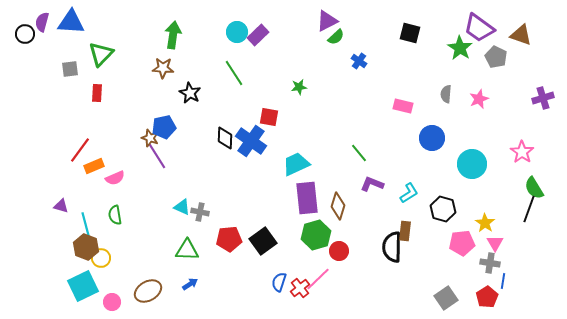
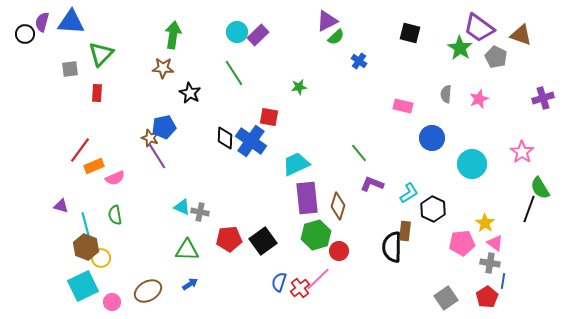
green semicircle at (534, 188): moved 6 px right
black hexagon at (443, 209): moved 10 px left; rotated 10 degrees clockwise
pink triangle at (495, 243): rotated 24 degrees counterclockwise
